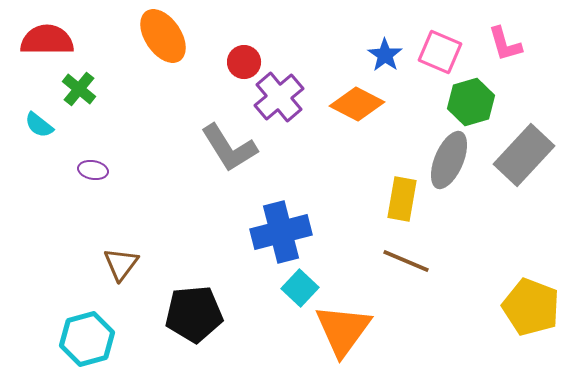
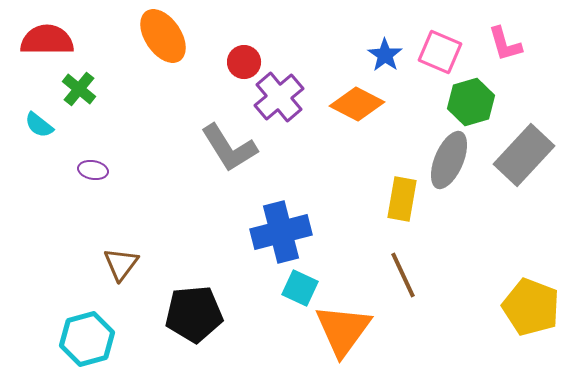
brown line: moved 3 px left, 14 px down; rotated 42 degrees clockwise
cyan square: rotated 18 degrees counterclockwise
